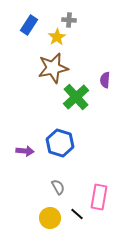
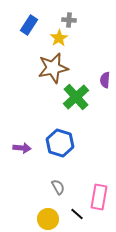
yellow star: moved 2 px right, 1 px down
purple arrow: moved 3 px left, 3 px up
yellow circle: moved 2 px left, 1 px down
